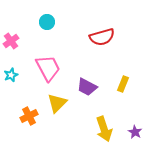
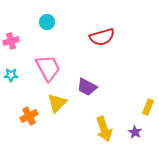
pink cross: rotated 21 degrees clockwise
cyan star: rotated 24 degrees clockwise
yellow rectangle: moved 25 px right, 23 px down
